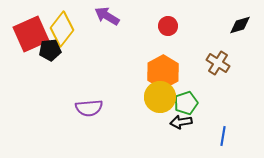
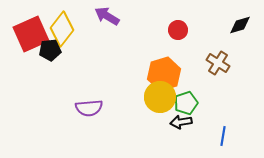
red circle: moved 10 px right, 4 px down
orange hexagon: moved 1 px right, 2 px down; rotated 12 degrees clockwise
